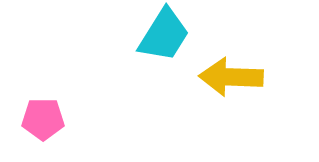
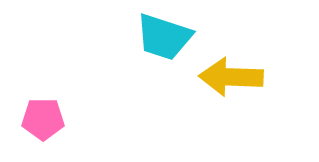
cyan trapezoid: moved 2 px down; rotated 76 degrees clockwise
